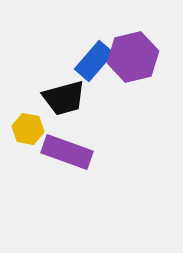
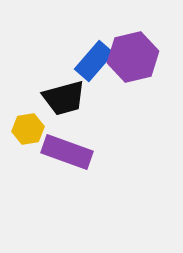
yellow hexagon: rotated 20 degrees counterclockwise
